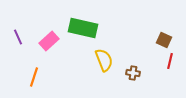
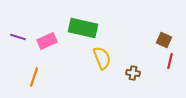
purple line: rotated 49 degrees counterclockwise
pink rectangle: moved 2 px left; rotated 18 degrees clockwise
yellow semicircle: moved 2 px left, 2 px up
